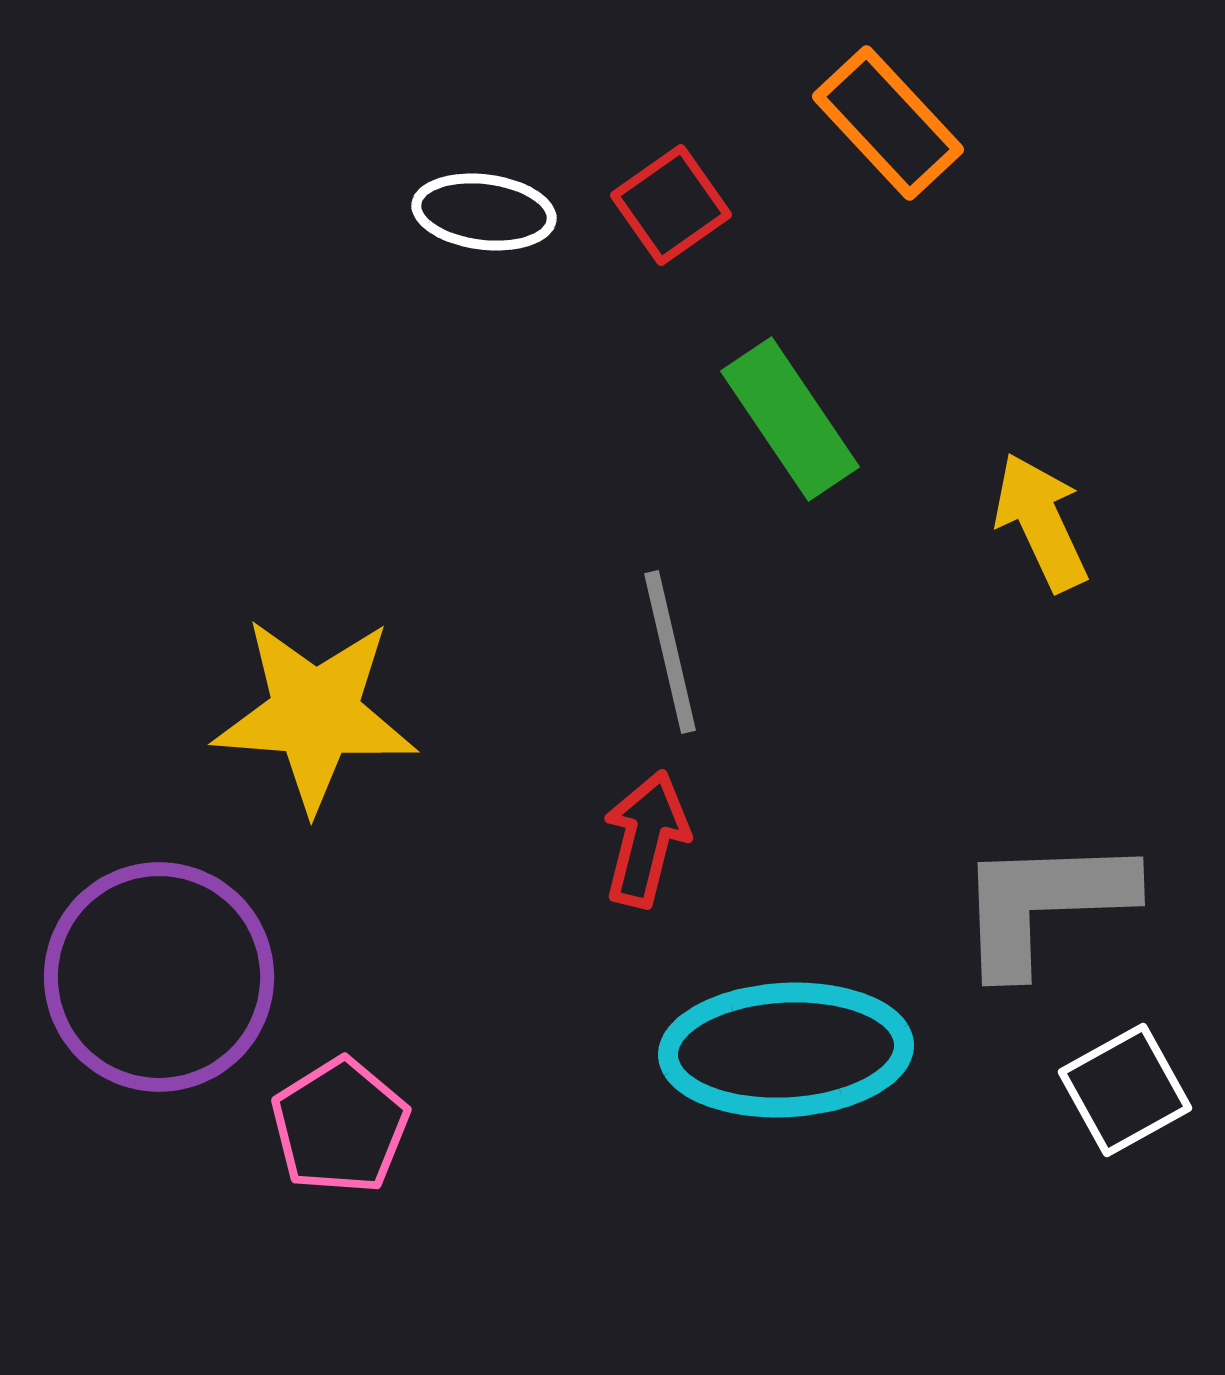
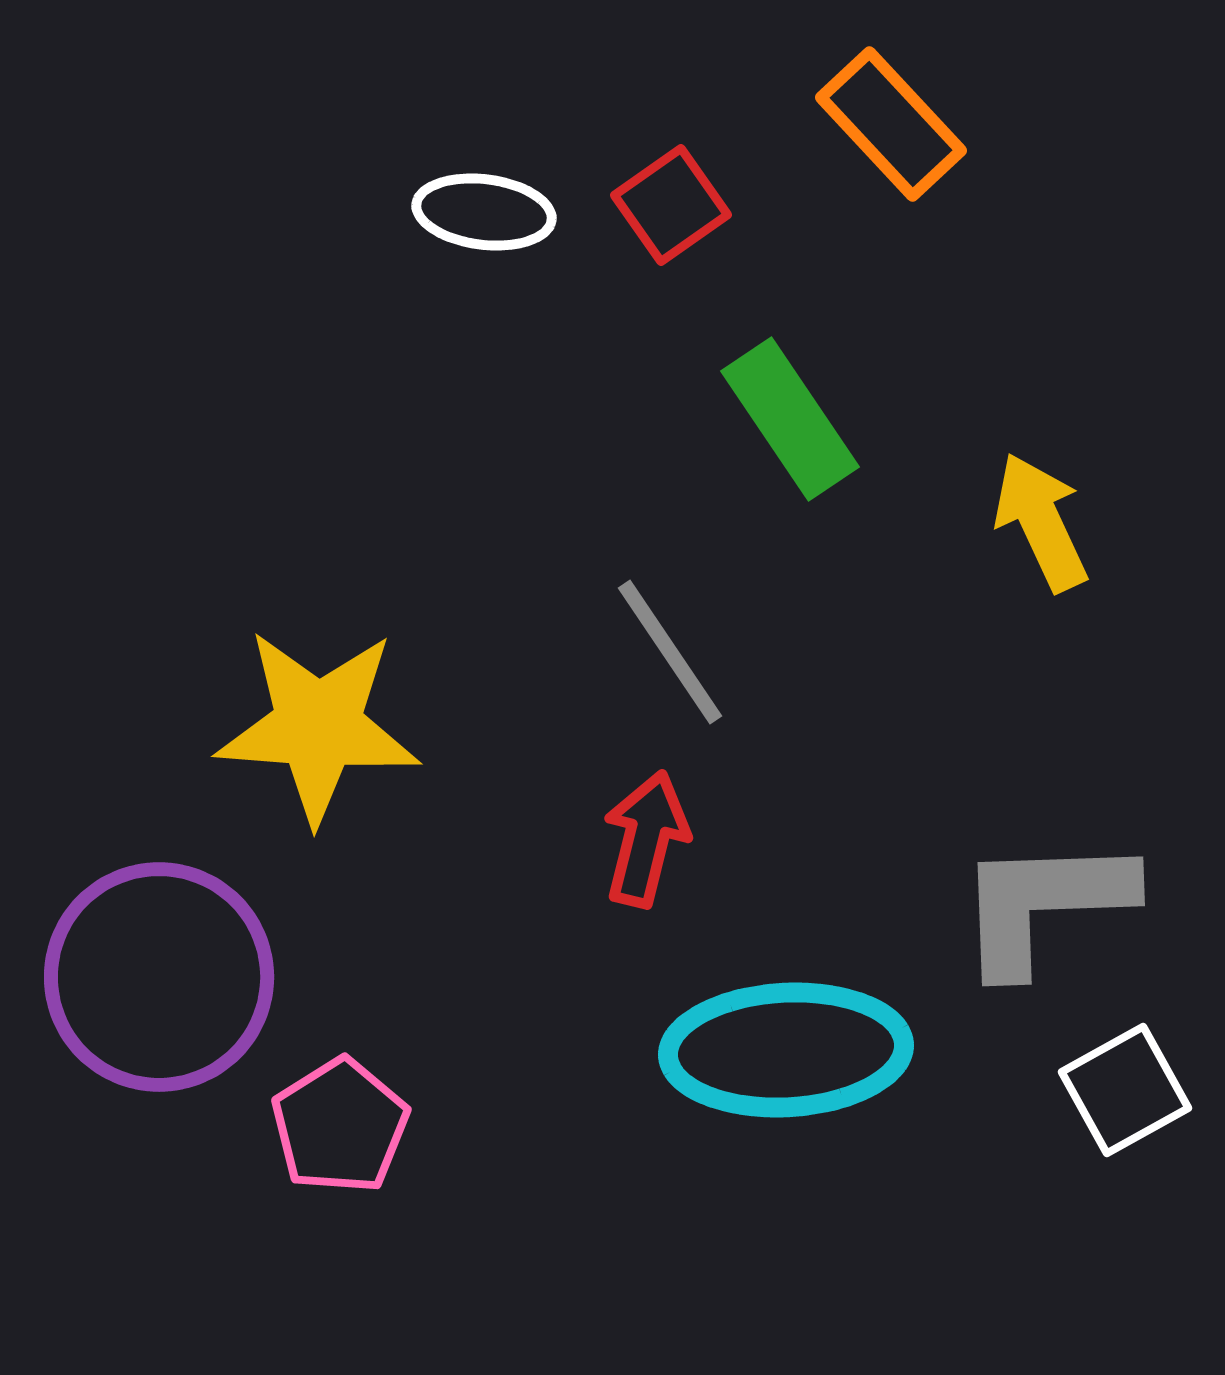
orange rectangle: moved 3 px right, 1 px down
gray line: rotated 21 degrees counterclockwise
yellow star: moved 3 px right, 12 px down
